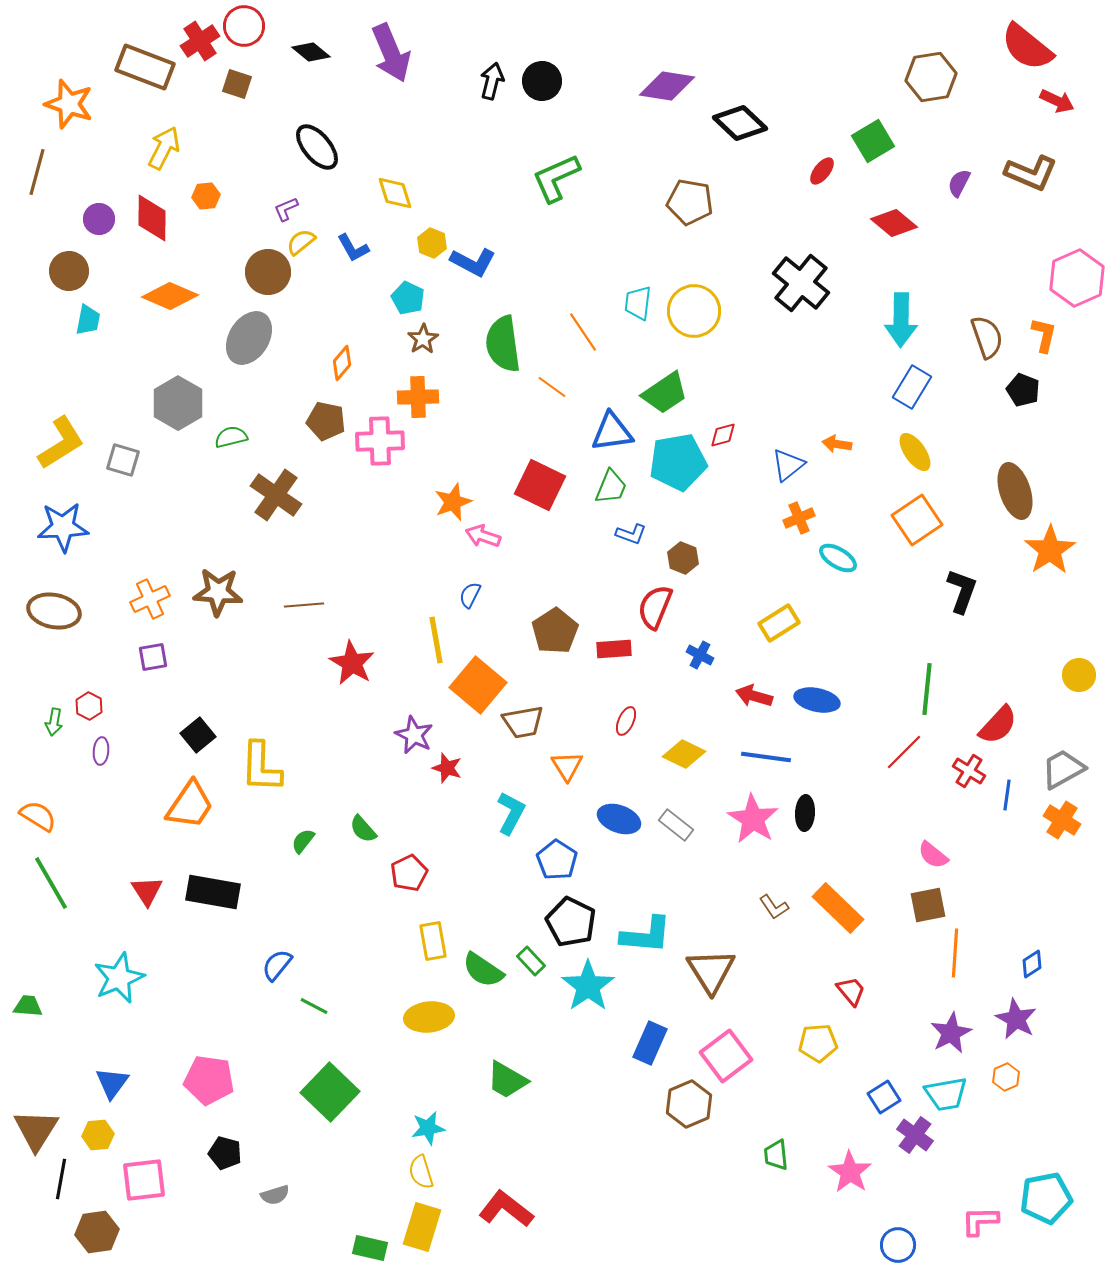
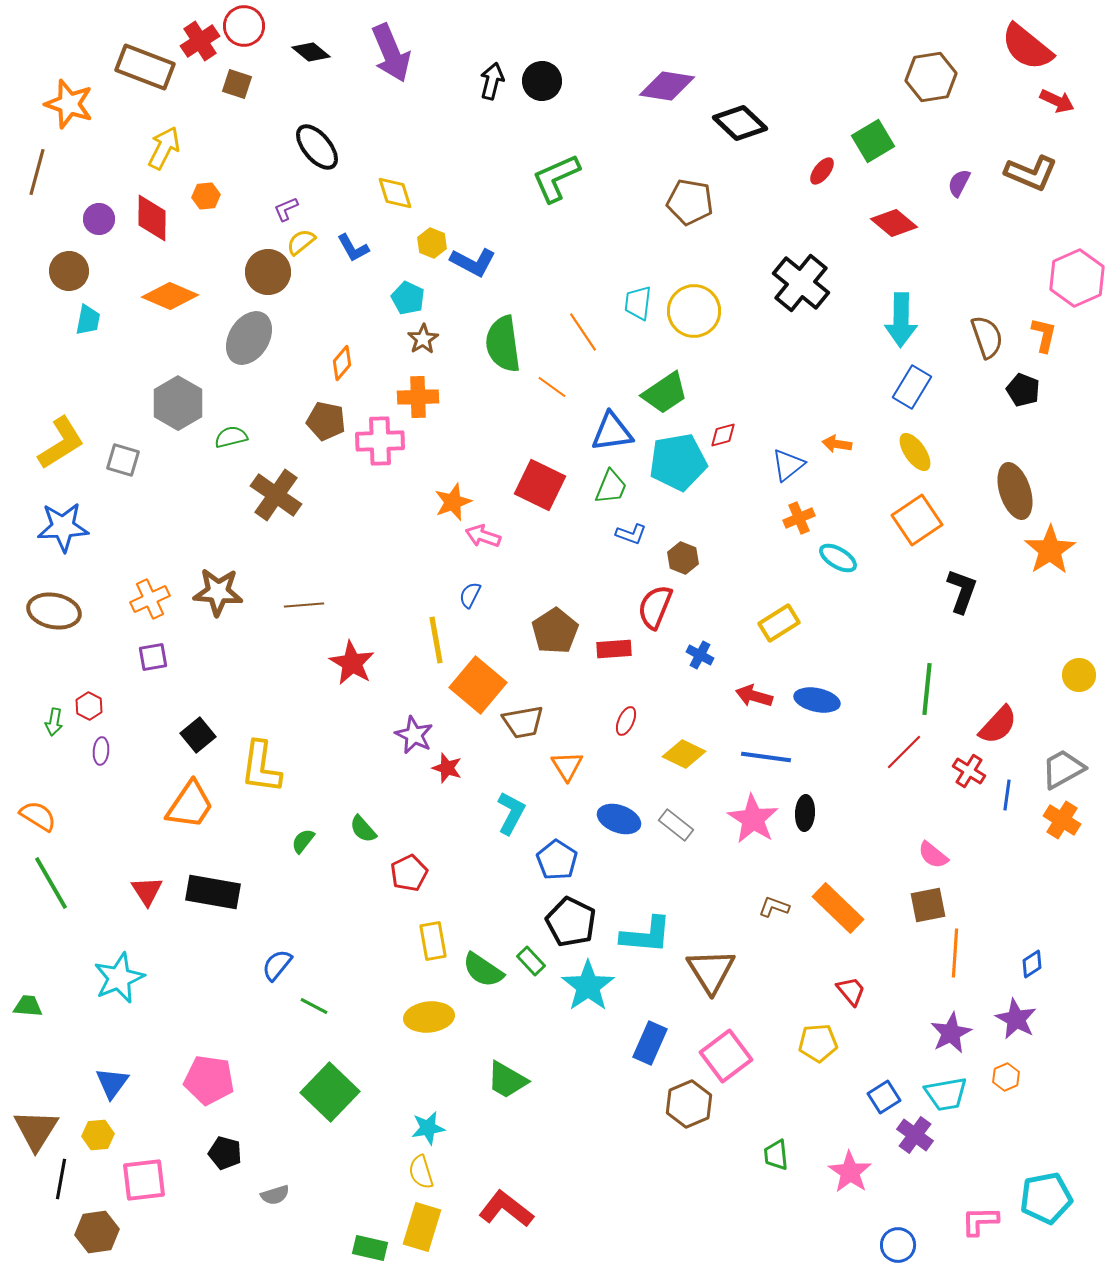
yellow L-shape at (261, 767): rotated 6 degrees clockwise
brown L-shape at (774, 907): rotated 144 degrees clockwise
